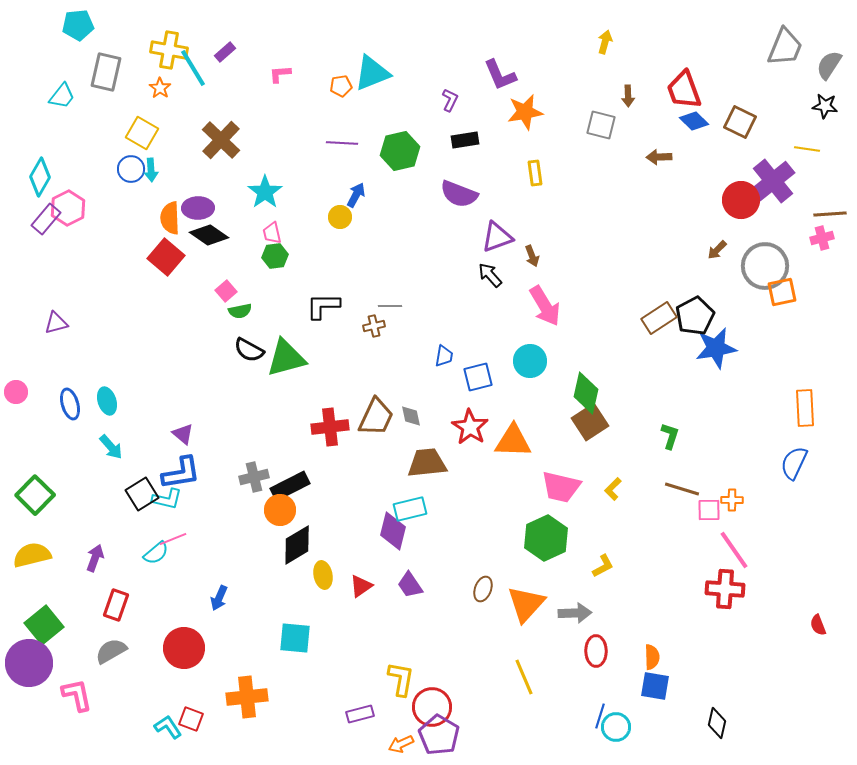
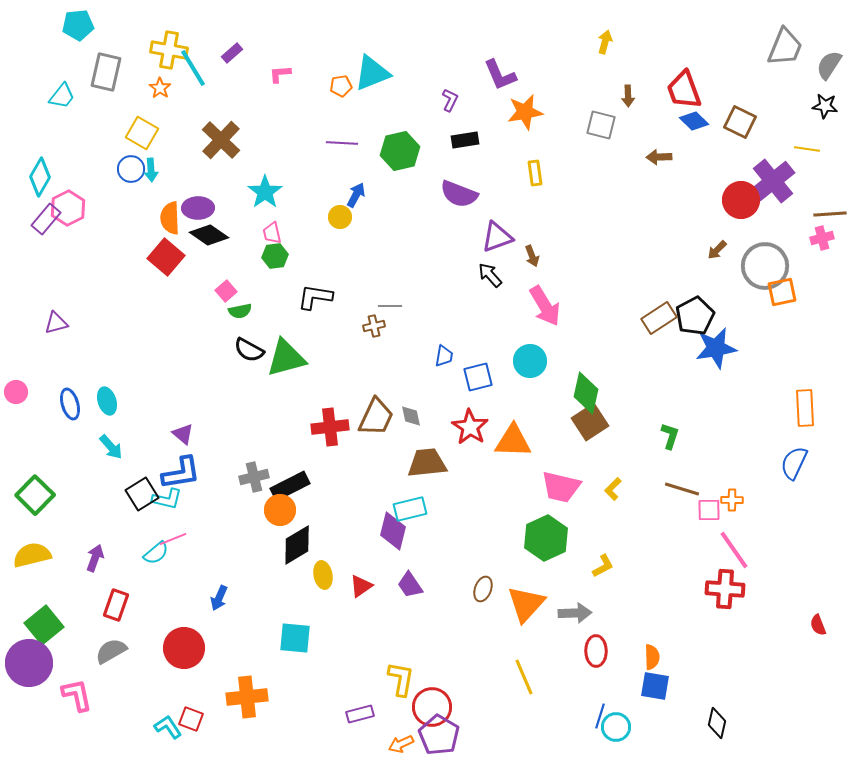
purple rectangle at (225, 52): moved 7 px right, 1 px down
black L-shape at (323, 306): moved 8 px left, 9 px up; rotated 9 degrees clockwise
